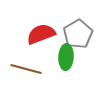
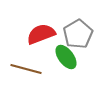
green ellipse: rotated 40 degrees counterclockwise
